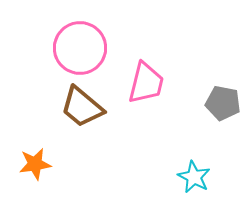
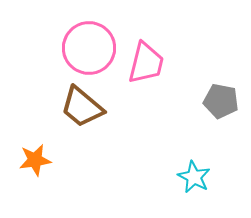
pink circle: moved 9 px right
pink trapezoid: moved 20 px up
gray pentagon: moved 2 px left, 2 px up
orange star: moved 4 px up
